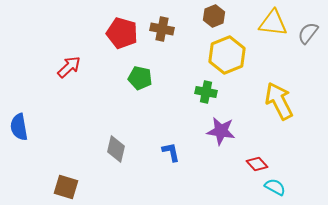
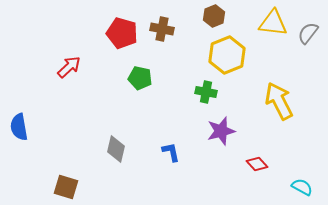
purple star: rotated 24 degrees counterclockwise
cyan semicircle: moved 27 px right
